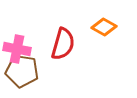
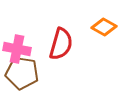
red semicircle: moved 2 px left
brown pentagon: moved 2 px down
